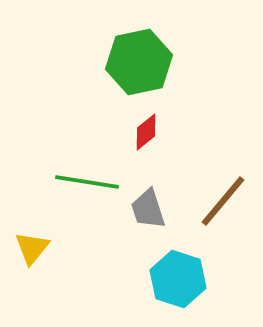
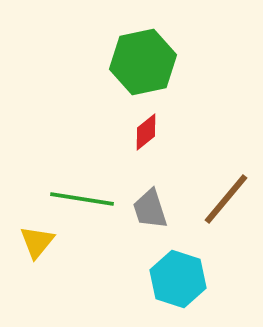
green hexagon: moved 4 px right
green line: moved 5 px left, 17 px down
brown line: moved 3 px right, 2 px up
gray trapezoid: moved 2 px right
yellow triangle: moved 5 px right, 6 px up
